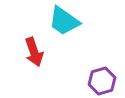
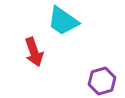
cyan trapezoid: moved 1 px left
